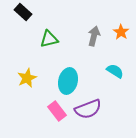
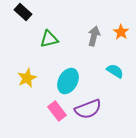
cyan ellipse: rotated 15 degrees clockwise
